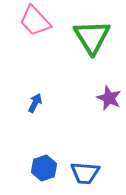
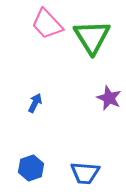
pink trapezoid: moved 12 px right, 3 px down
blue hexagon: moved 13 px left
